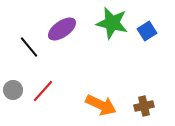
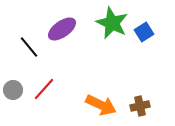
green star: rotated 12 degrees clockwise
blue square: moved 3 px left, 1 px down
red line: moved 1 px right, 2 px up
brown cross: moved 4 px left
